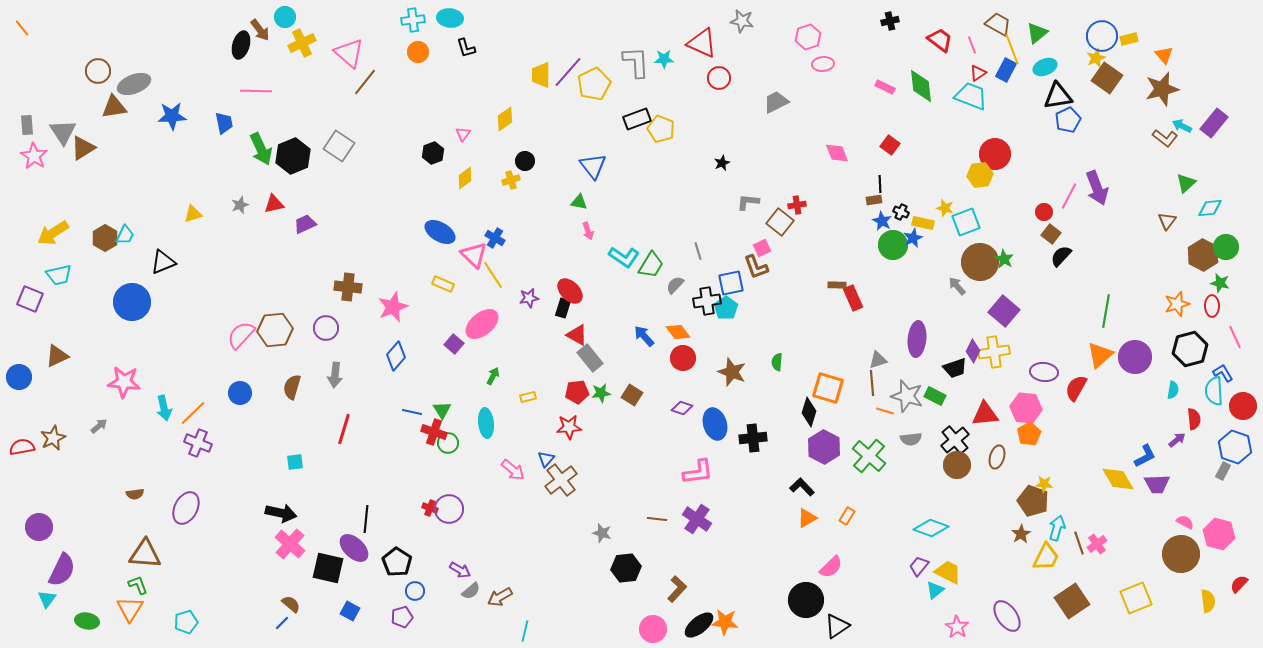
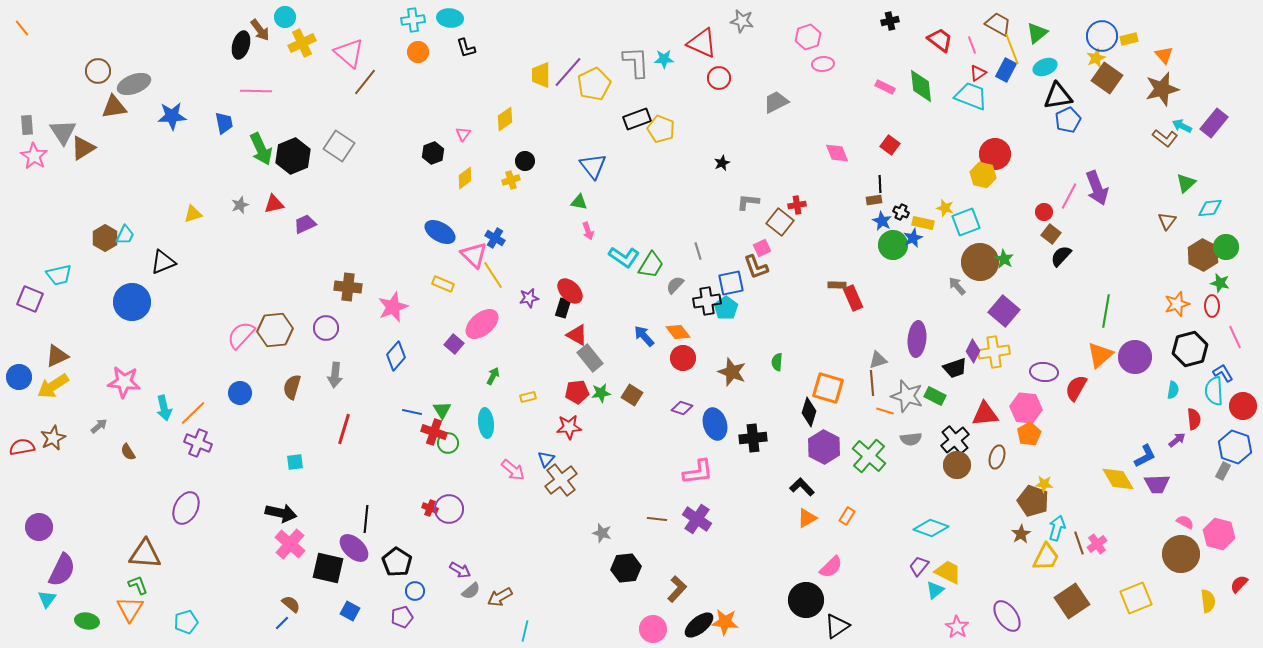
yellow hexagon at (980, 175): moved 3 px right; rotated 20 degrees clockwise
yellow arrow at (53, 233): moved 153 px down
brown semicircle at (135, 494): moved 7 px left, 42 px up; rotated 66 degrees clockwise
